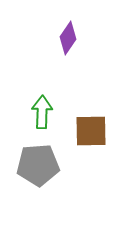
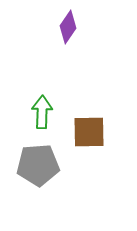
purple diamond: moved 11 px up
brown square: moved 2 px left, 1 px down
